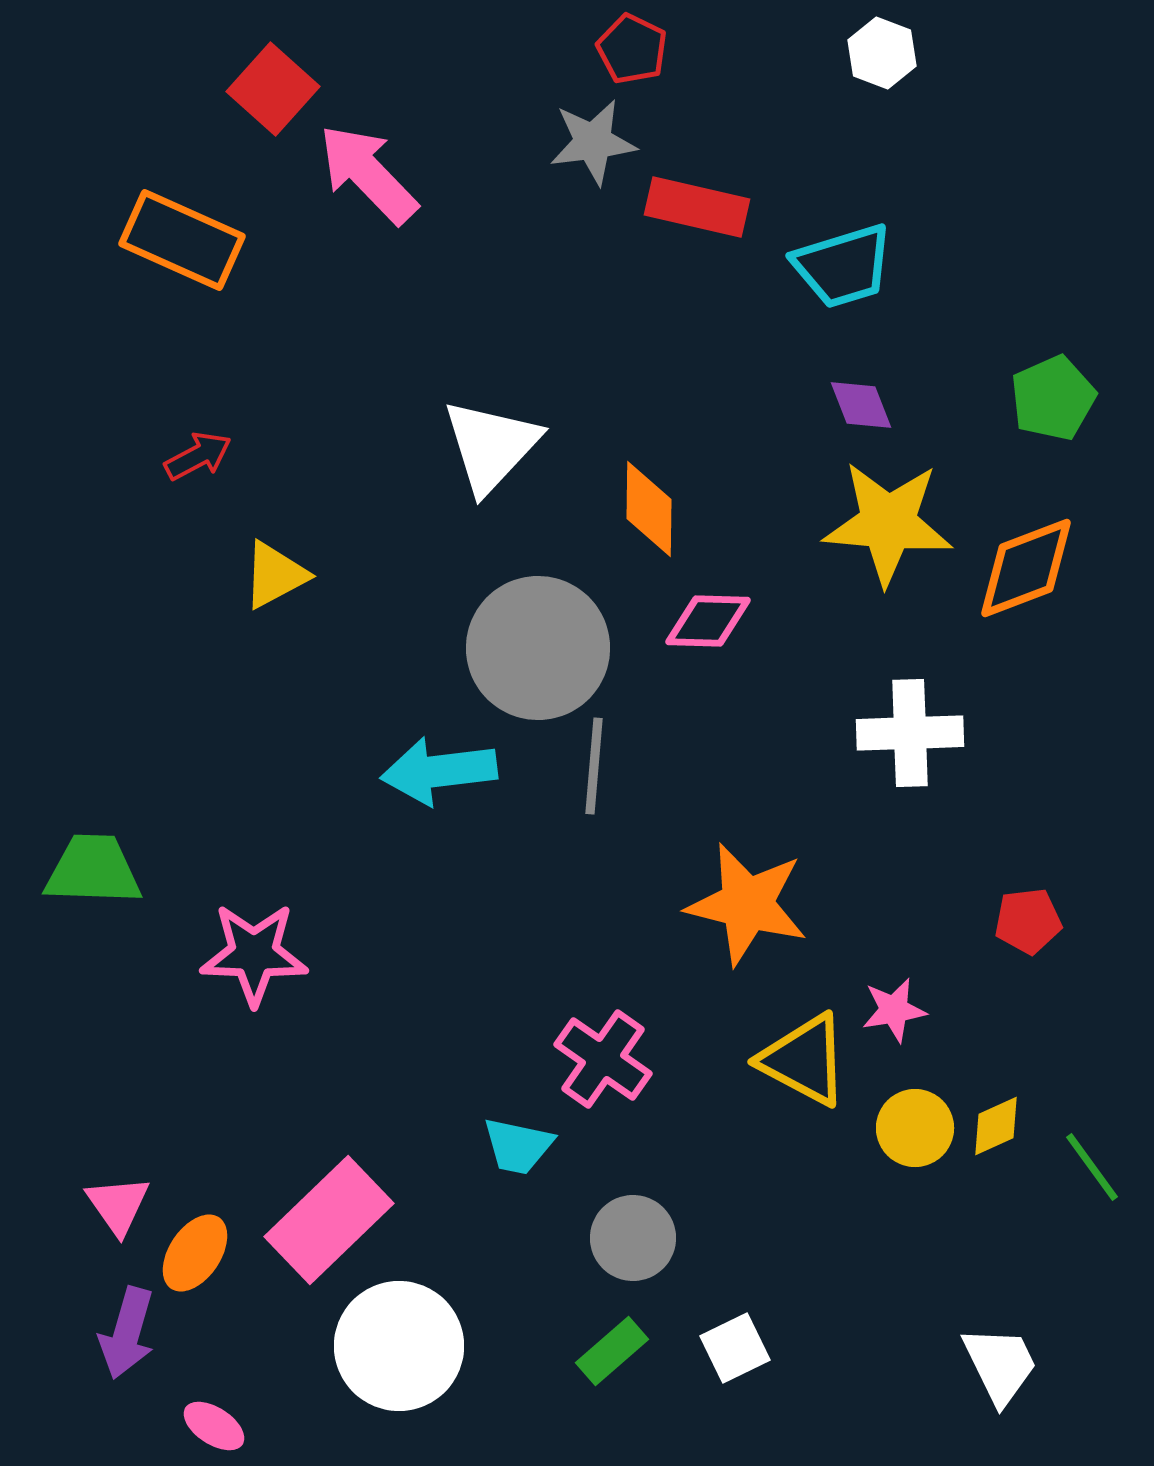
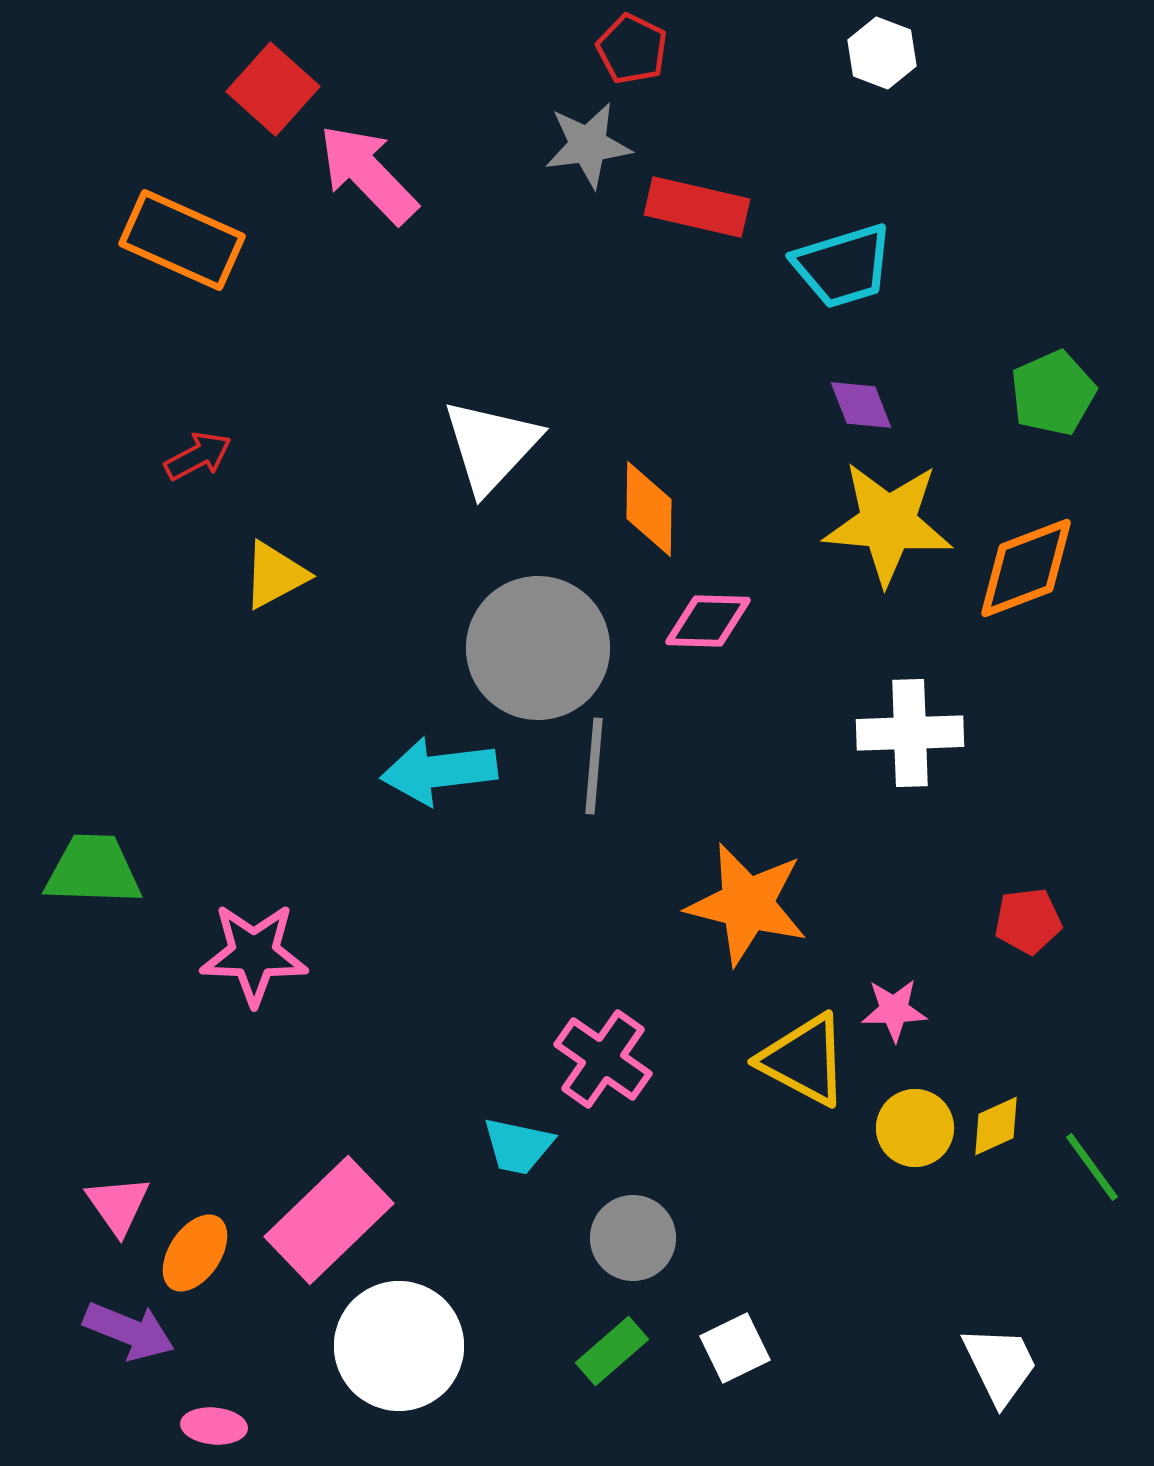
gray star at (593, 142): moved 5 px left, 3 px down
green pentagon at (1053, 398): moved 5 px up
pink star at (894, 1010): rotated 8 degrees clockwise
purple arrow at (127, 1333): moved 2 px right, 2 px up; rotated 84 degrees counterclockwise
pink ellipse at (214, 1426): rotated 28 degrees counterclockwise
